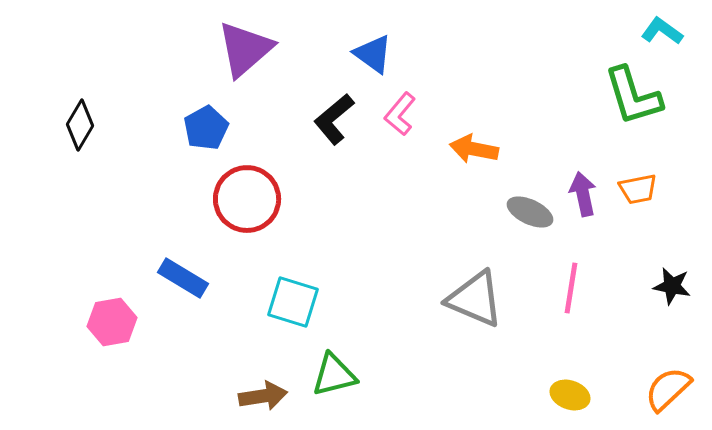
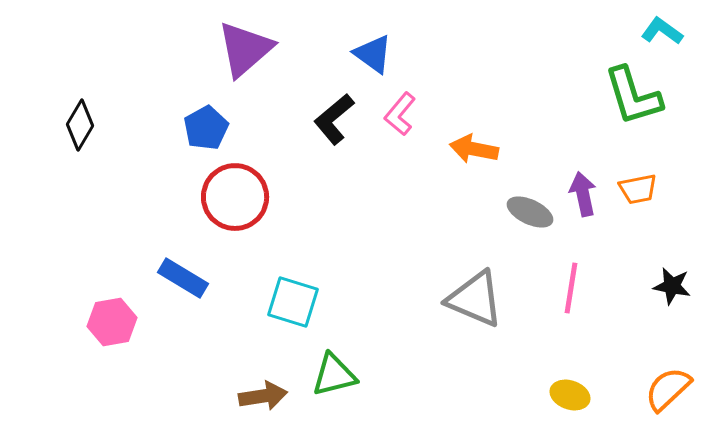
red circle: moved 12 px left, 2 px up
